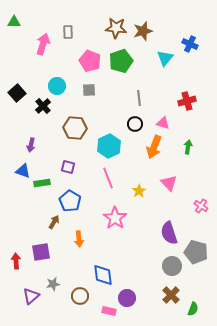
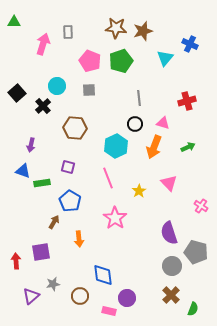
cyan hexagon at (109, 146): moved 7 px right
green arrow at (188, 147): rotated 56 degrees clockwise
